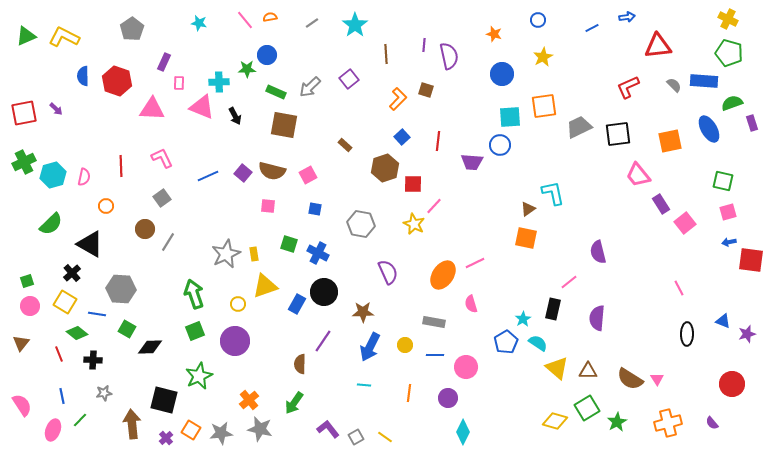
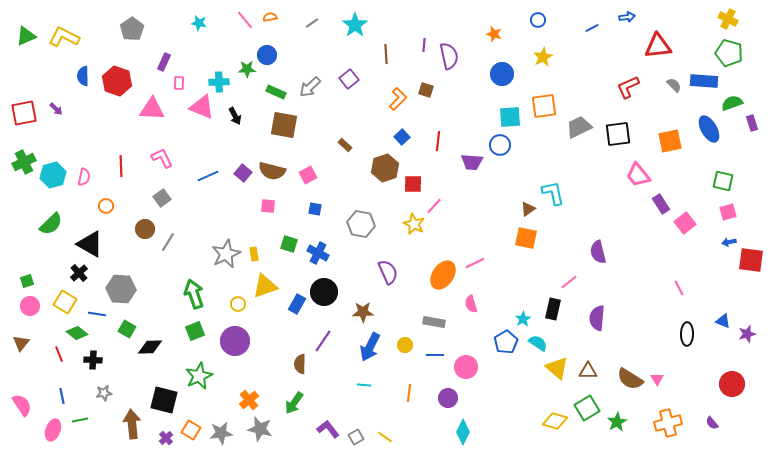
black cross at (72, 273): moved 7 px right
green line at (80, 420): rotated 35 degrees clockwise
